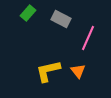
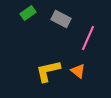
green rectangle: rotated 14 degrees clockwise
orange triangle: rotated 14 degrees counterclockwise
